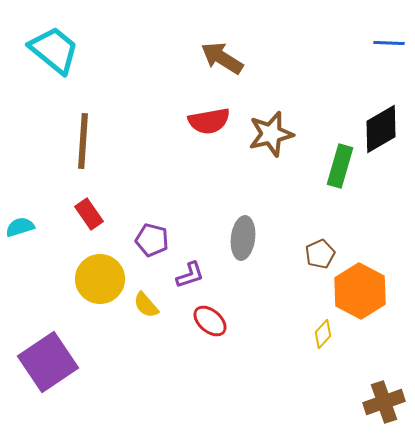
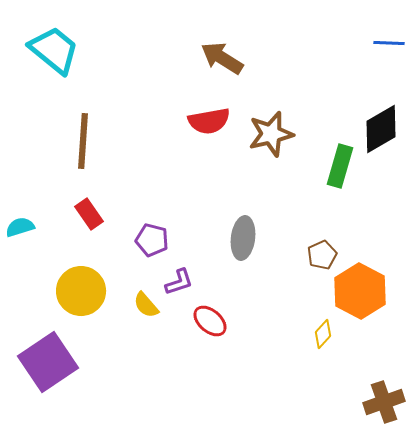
brown pentagon: moved 2 px right, 1 px down
purple L-shape: moved 11 px left, 7 px down
yellow circle: moved 19 px left, 12 px down
